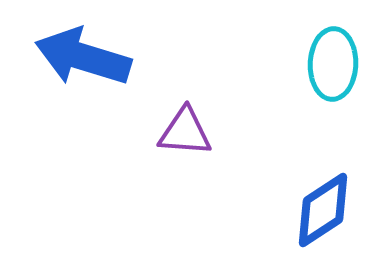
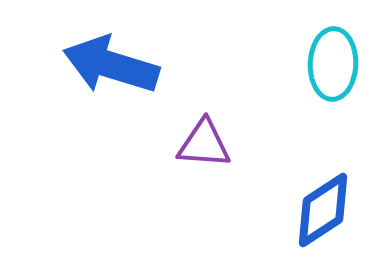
blue arrow: moved 28 px right, 8 px down
purple triangle: moved 19 px right, 12 px down
